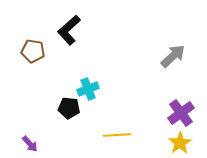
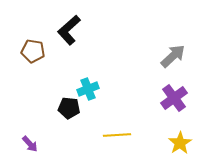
purple cross: moved 7 px left, 15 px up
